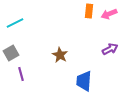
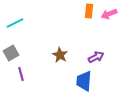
purple arrow: moved 14 px left, 8 px down
